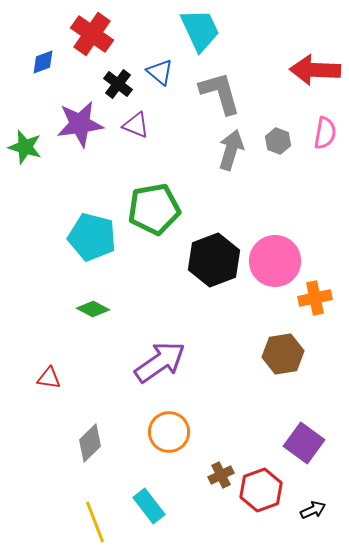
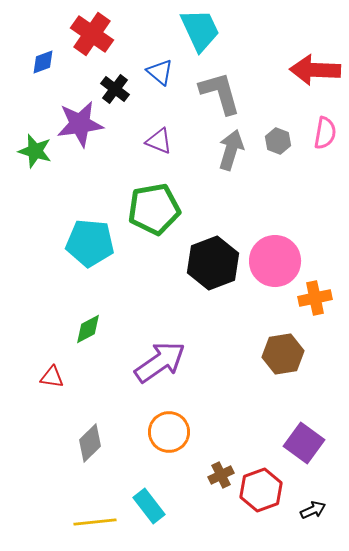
black cross: moved 3 px left, 5 px down
purple triangle: moved 23 px right, 16 px down
green star: moved 10 px right, 4 px down
cyan pentagon: moved 2 px left, 6 px down; rotated 9 degrees counterclockwise
black hexagon: moved 1 px left, 3 px down
green diamond: moved 5 px left, 20 px down; rotated 56 degrees counterclockwise
red triangle: moved 3 px right, 1 px up
yellow line: rotated 75 degrees counterclockwise
